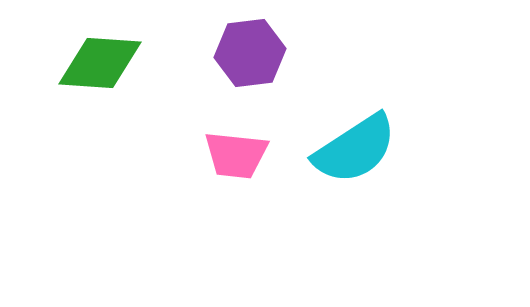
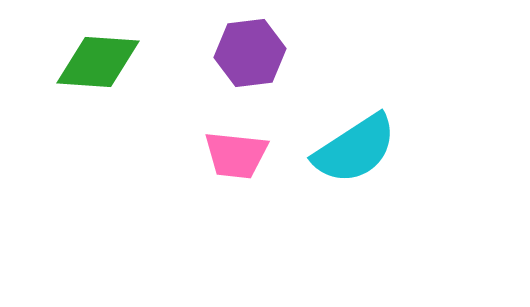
green diamond: moved 2 px left, 1 px up
